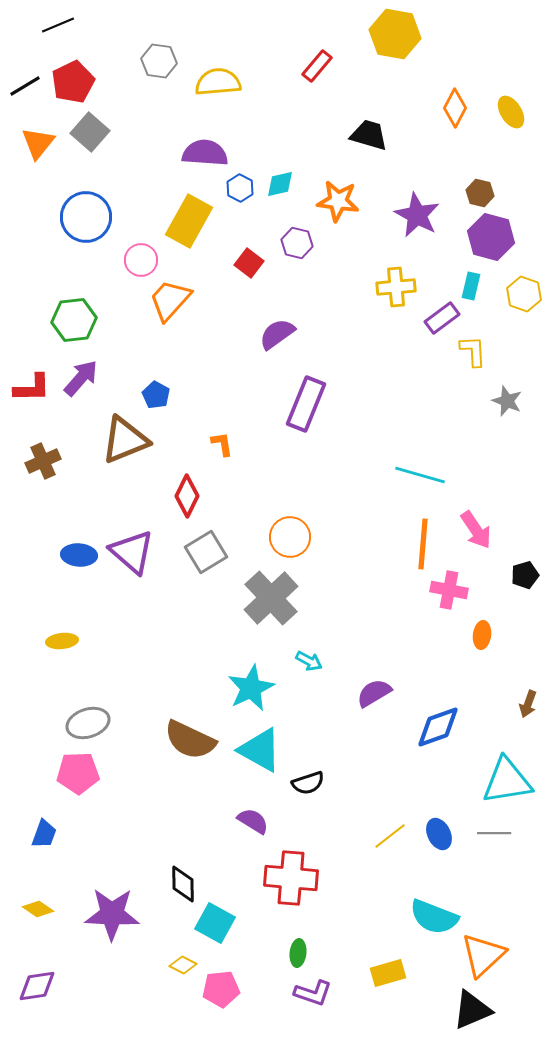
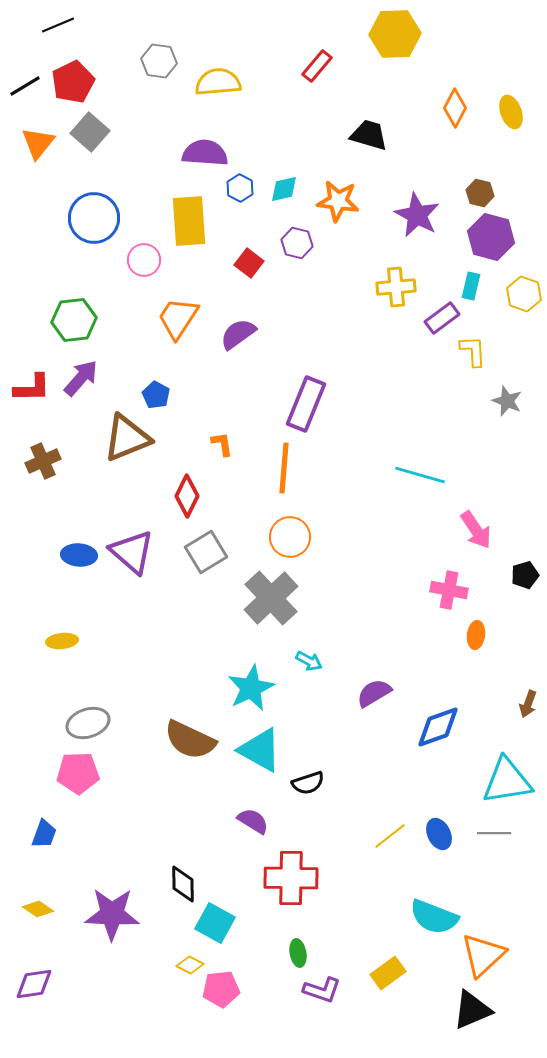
yellow hexagon at (395, 34): rotated 12 degrees counterclockwise
yellow ellipse at (511, 112): rotated 12 degrees clockwise
cyan diamond at (280, 184): moved 4 px right, 5 px down
blue circle at (86, 217): moved 8 px right, 1 px down
yellow rectangle at (189, 221): rotated 33 degrees counterclockwise
pink circle at (141, 260): moved 3 px right
orange trapezoid at (170, 300): moved 8 px right, 18 px down; rotated 9 degrees counterclockwise
purple semicircle at (277, 334): moved 39 px left
brown triangle at (125, 440): moved 2 px right, 2 px up
orange line at (423, 544): moved 139 px left, 76 px up
orange ellipse at (482, 635): moved 6 px left
red cross at (291, 878): rotated 4 degrees counterclockwise
green ellipse at (298, 953): rotated 16 degrees counterclockwise
yellow diamond at (183, 965): moved 7 px right
yellow rectangle at (388, 973): rotated 20 degrees counterclockwise
purple diamond at (37, 986): moved 3 px left, 2 px up
purple L-shape at (313, 993): moved 9 px right, 3 px up
